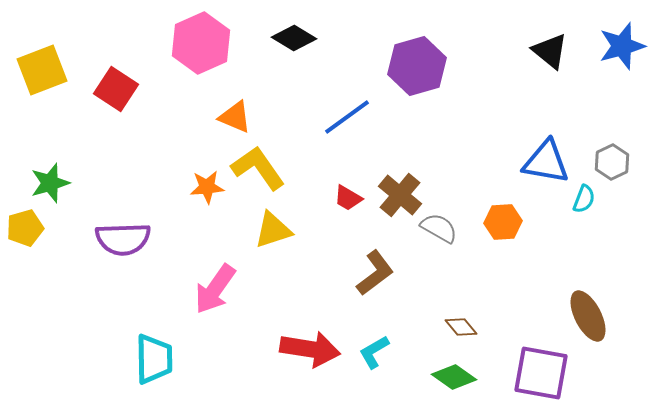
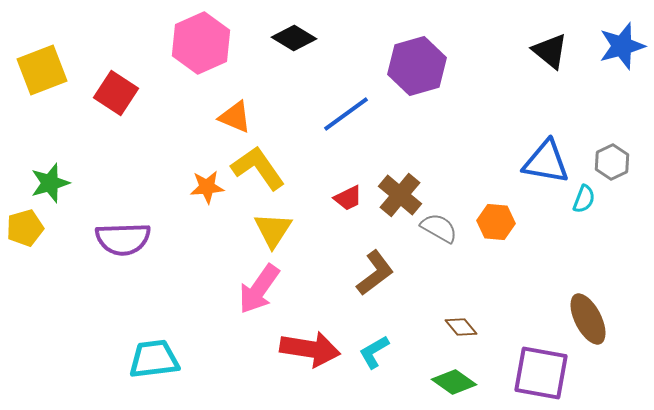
red square: moved 4 px down
blue line: moved 1 px left, 3 px up
red trapezoid: rotated 56 degrees counterclockwise
orange hexagon: moved 7 px left; rotated 9 degrees clockwise
yellow triangle: rotated 39 degrees counterclockwise
pink arrow: moved 44 px right
brown ellipse: moved 3 px down
cyan trapezoid: rotated 96 degrees counterclockwise
green diamond: moved 5 px down
